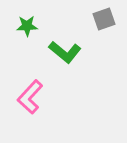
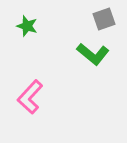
green star: rotated 20 degrees clockwise
green L-shape: moved 28 px right, 2 px down
